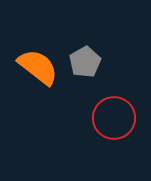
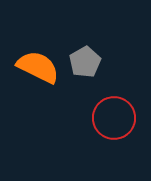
orange semicircle: rotated 12 degrees counterclockwise
